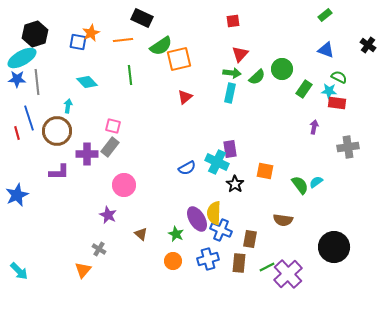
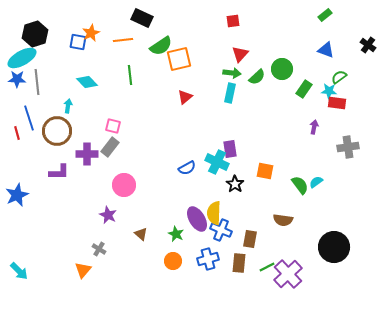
green semicircle at (339, 77): rotated 63 degrees counterclockwise
